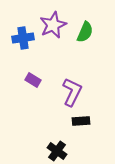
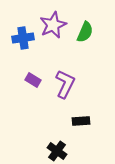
purple L-shape: moved 7 px left, 8 px up
